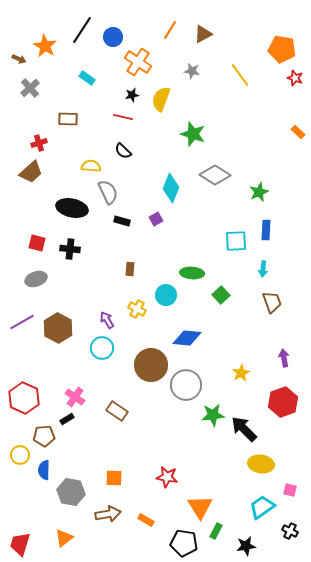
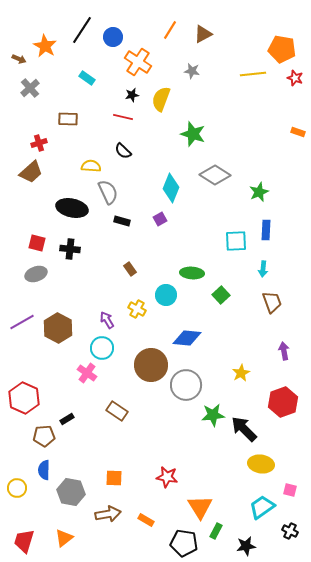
yellow line at (240, 75): moved 13 px right, 1 px up; rotated 60 degrees counterclockwise
orange rectangle at (298, 132): rotated 24 degrees counterclockwise
purple square at (156, 219): moved 4 px right
brown rectangle at (130, 269): rotated 40 degrees counterclockwise
gray ellipse at (36, 279): moved 5 px up
purple arrow at (284, 358): moved 7 px up
pink cross at (75, 397): moved 12 px right, 24 px up
yellow circle at (20, 455): moved 3 px left, 33 px down
red trapezoid at (20, 544): moved 4 px right, 3 px up
